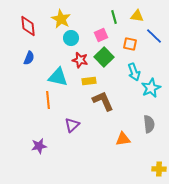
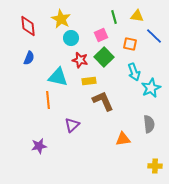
yellow cross: moved 4 px left, 3 px up
